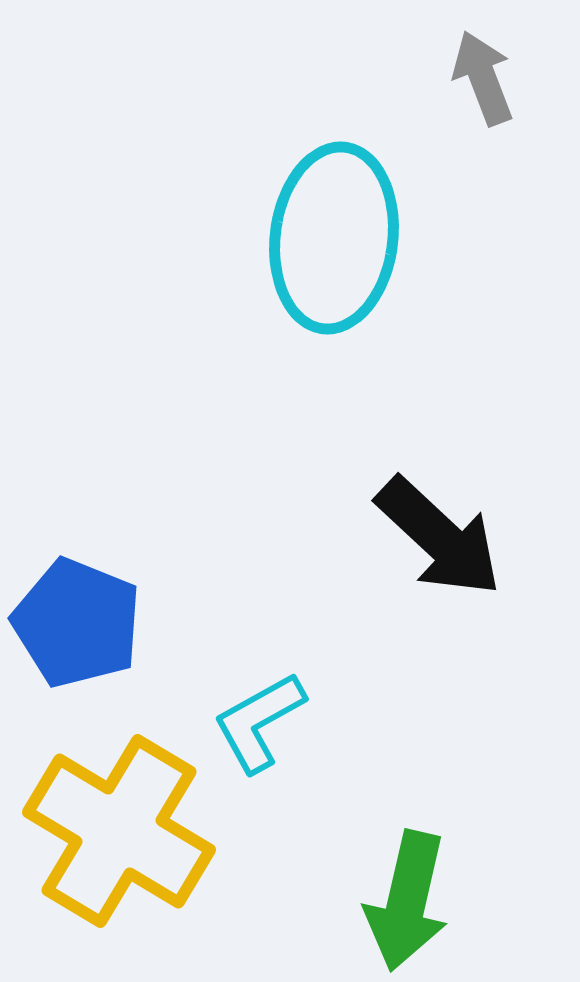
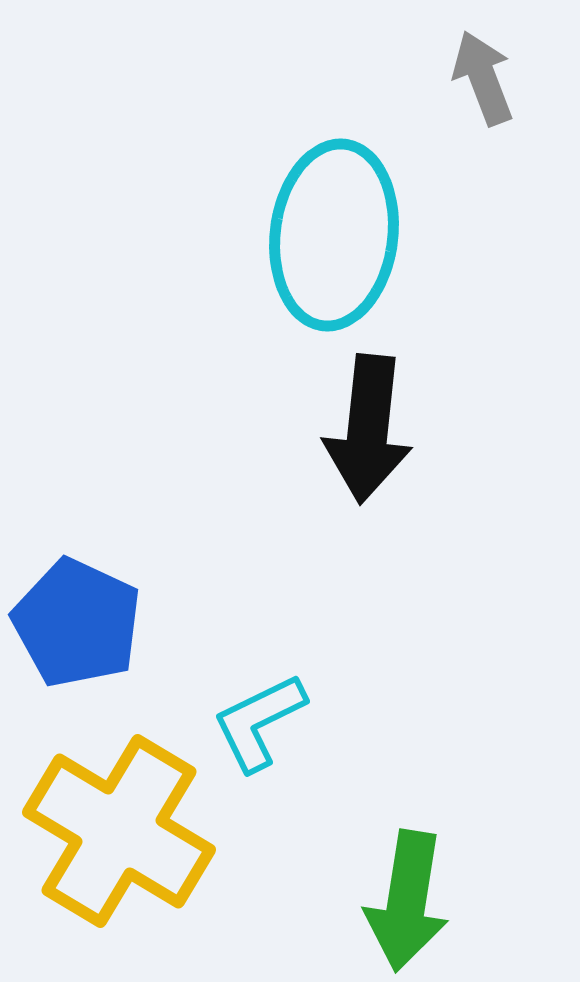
cyan ellipse: moved 3 px up
black arrow: moved 71 px left, 108 px up; rotated 53 degrees clockwise
blue pentagon: rotated 3 degrees clockwise
cyan L-shape: rotated 3 degrees clockwise
green arrow: rotated 4 degrees counterclockwise
